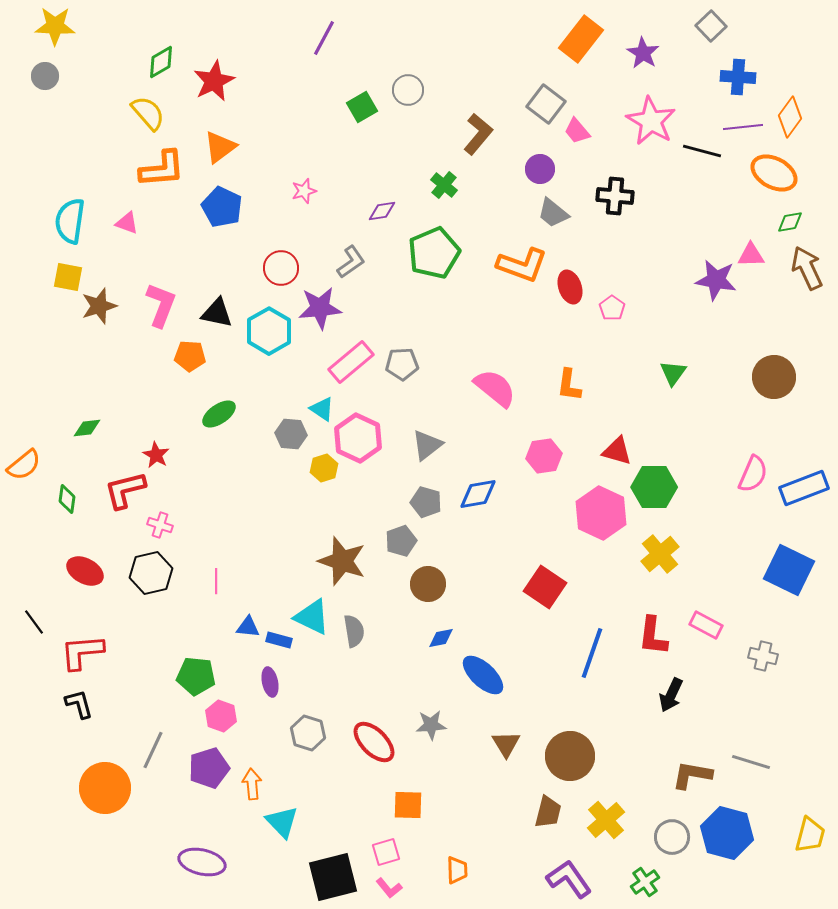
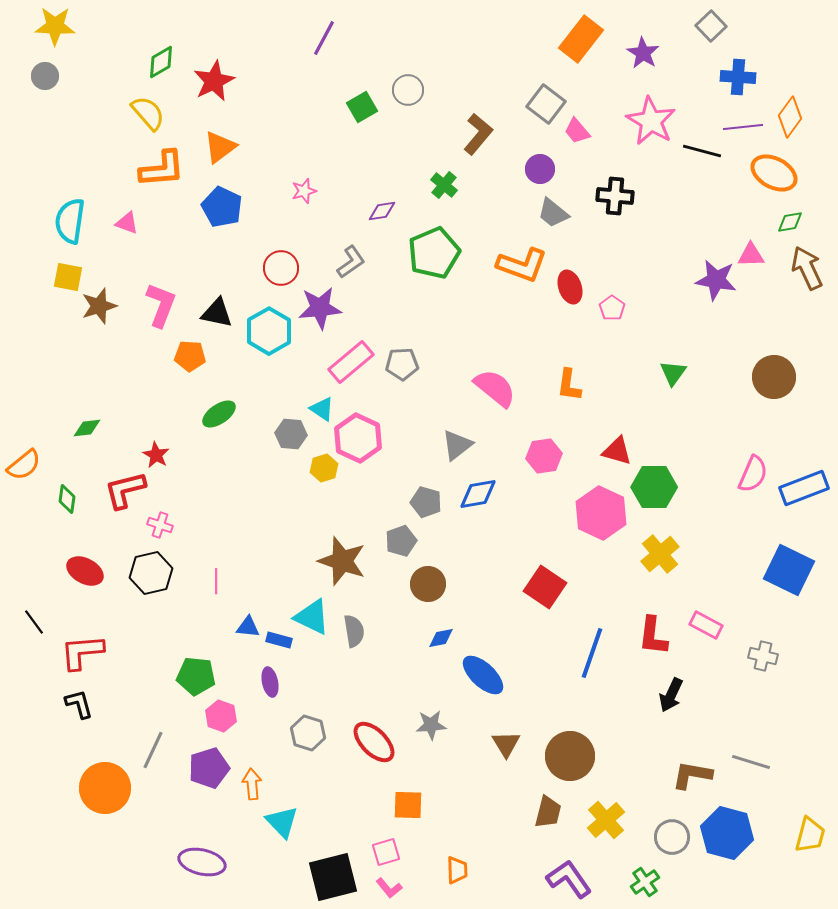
gray triangle at (427, 445): moved 30 px right
